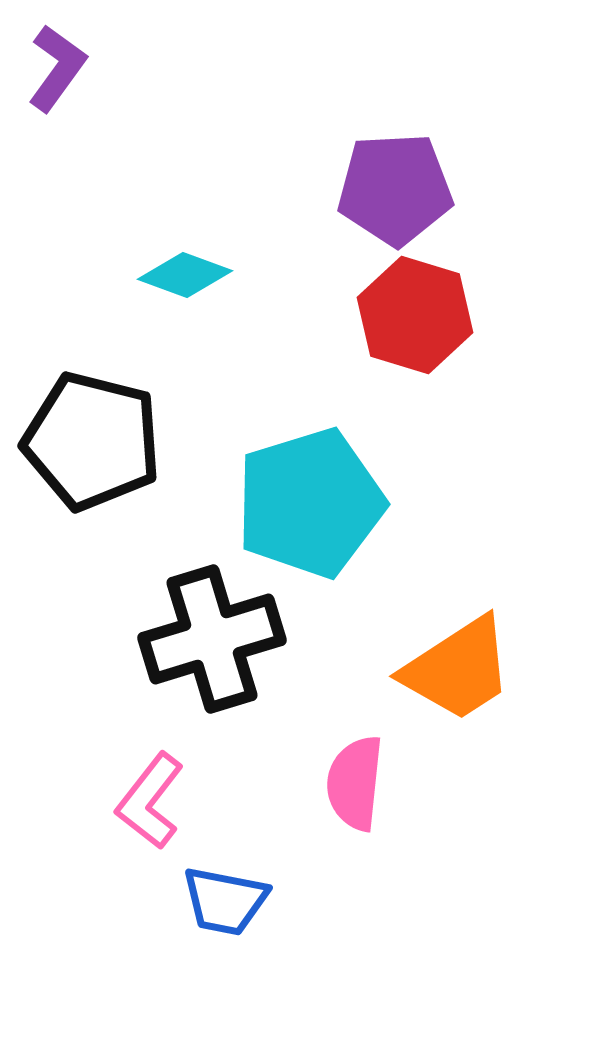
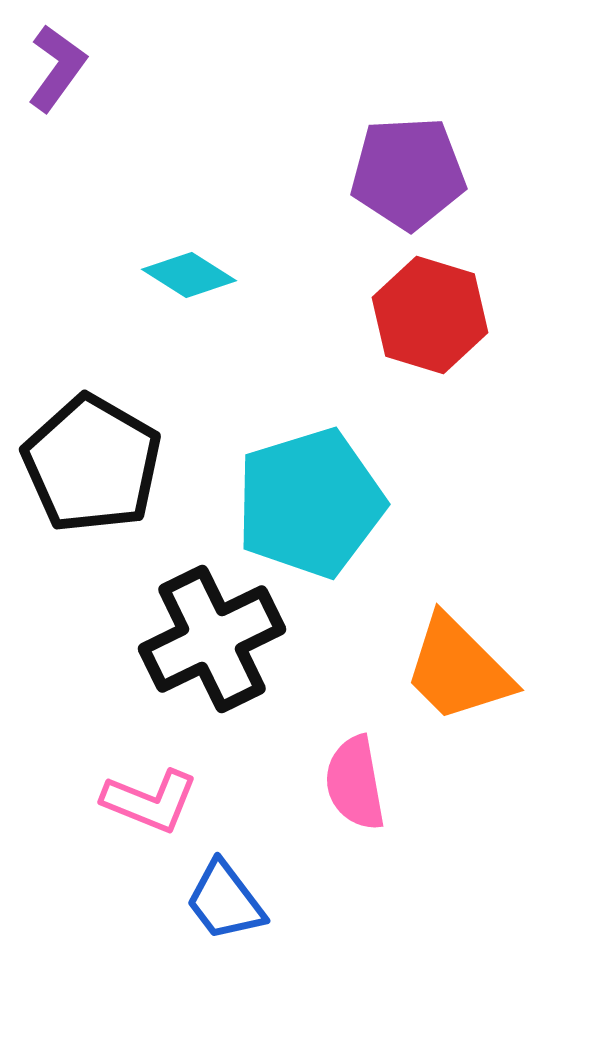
purple pentagon: moved 13 px right, 16 px up
cyan diamond: moved 4 px right; rotated 12 degrees clockwise
red hexagon: moved 15 px right
black pentagon: moved 23 px down; rotated 16 degrees clockwise
black cross: rotated 9 degrees counterclockwise
orange trapezoid: rotated 78 degrees clockwise
pink semicircle: rotated 16 degrees counterclockwise
pink L-shape: rotated 106 degrees counterclockwise
blue trapezoid: rotated 42 degrees clockwise
